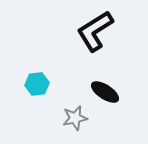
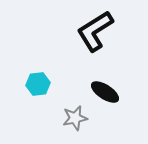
cyan hexagon: moved 1 px right
